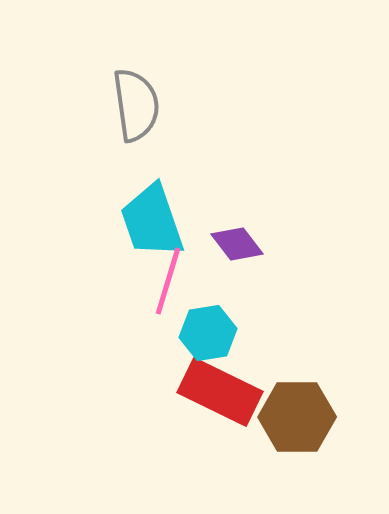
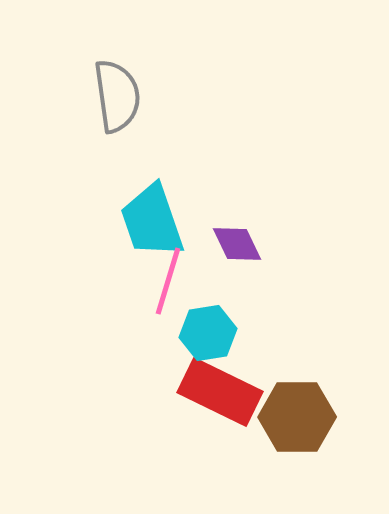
gray semicircle: moved 19 px left, 9 px up
purple diamond: rotated 12 degrees clockwise
